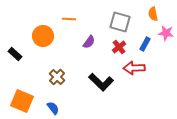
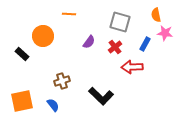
orange semicircle: moved 3 px right, 1 px down
orange line: moved 5 px up
pink star: moved 1 px left
red cross: moved 4 px left
black rectangle: moved 7 px right
red arrow: moved 2 px left, 1 px up
brown cross: moved 5 px right, 4 px down; rotated 28 degrees clockwise
black L-shape: moved 14 px down
orange square: rotated 35 degrees counterclockwise
blue semicircle: moved 3 px up
